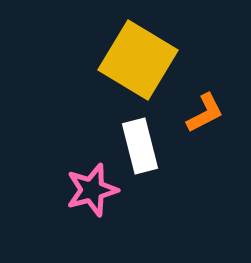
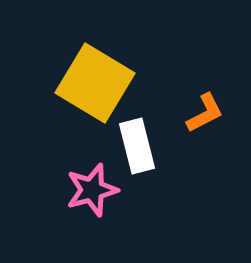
yellow square: moved 43 px left, 23 px down
white rectangle: moved 3 px left
